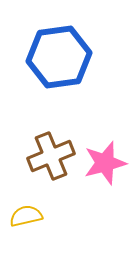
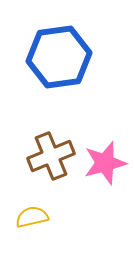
yellow semicircle: moved 6 px right, 1 px down
